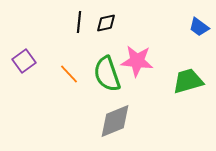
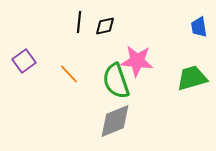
black diamond: moved 1 px left, 3 px down
blue trapezoid: rotated 45 degrees clockwise
green semicircle: moved 9 px right, 7 px down
green trapezoid: moved 4 px right, 3 px up
